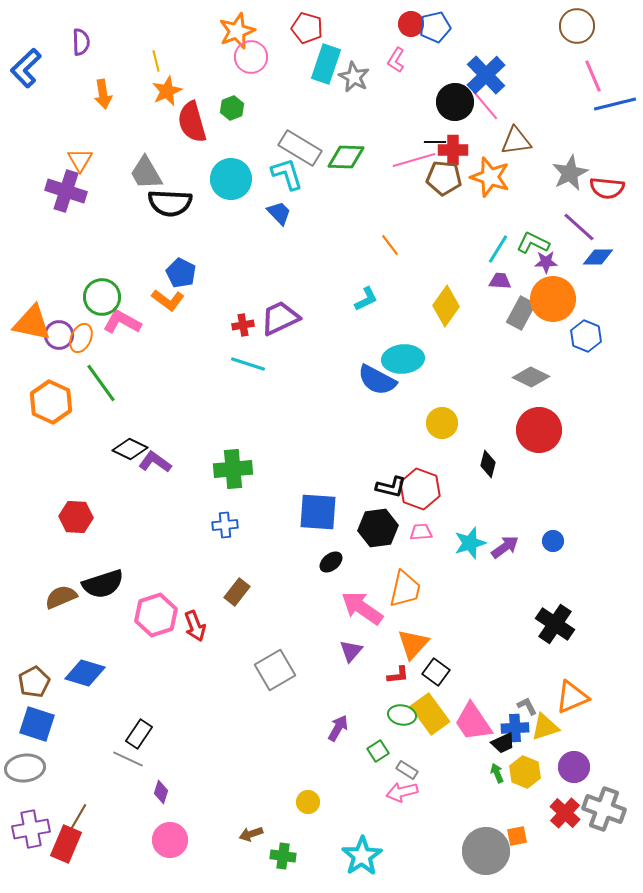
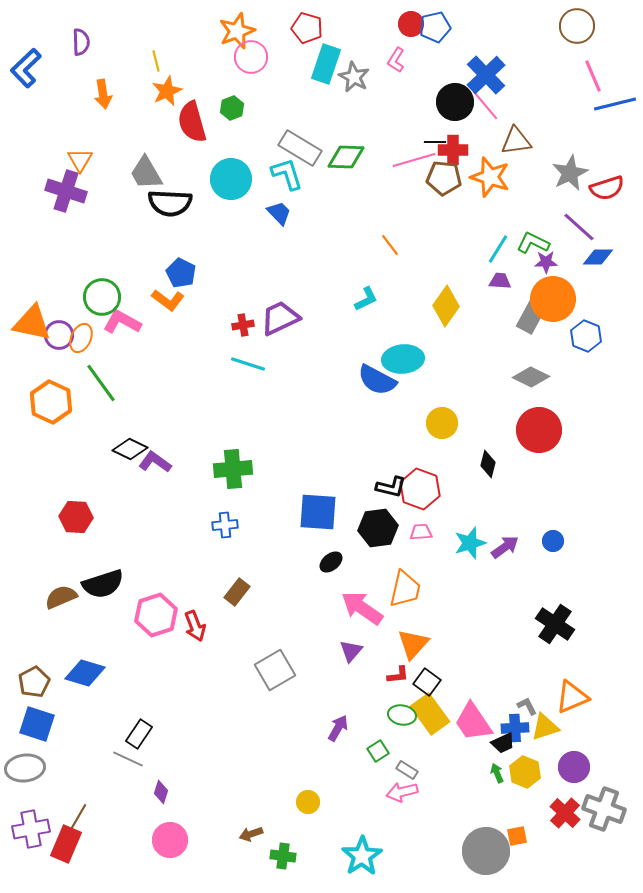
red semicircle at (607, 188): rotated 24 degrees counterclockwise
gray rectangle at (521, 313): moved 10 px right, 4 px down
black square at (436, 672): moved 9 px left, 10 px down
